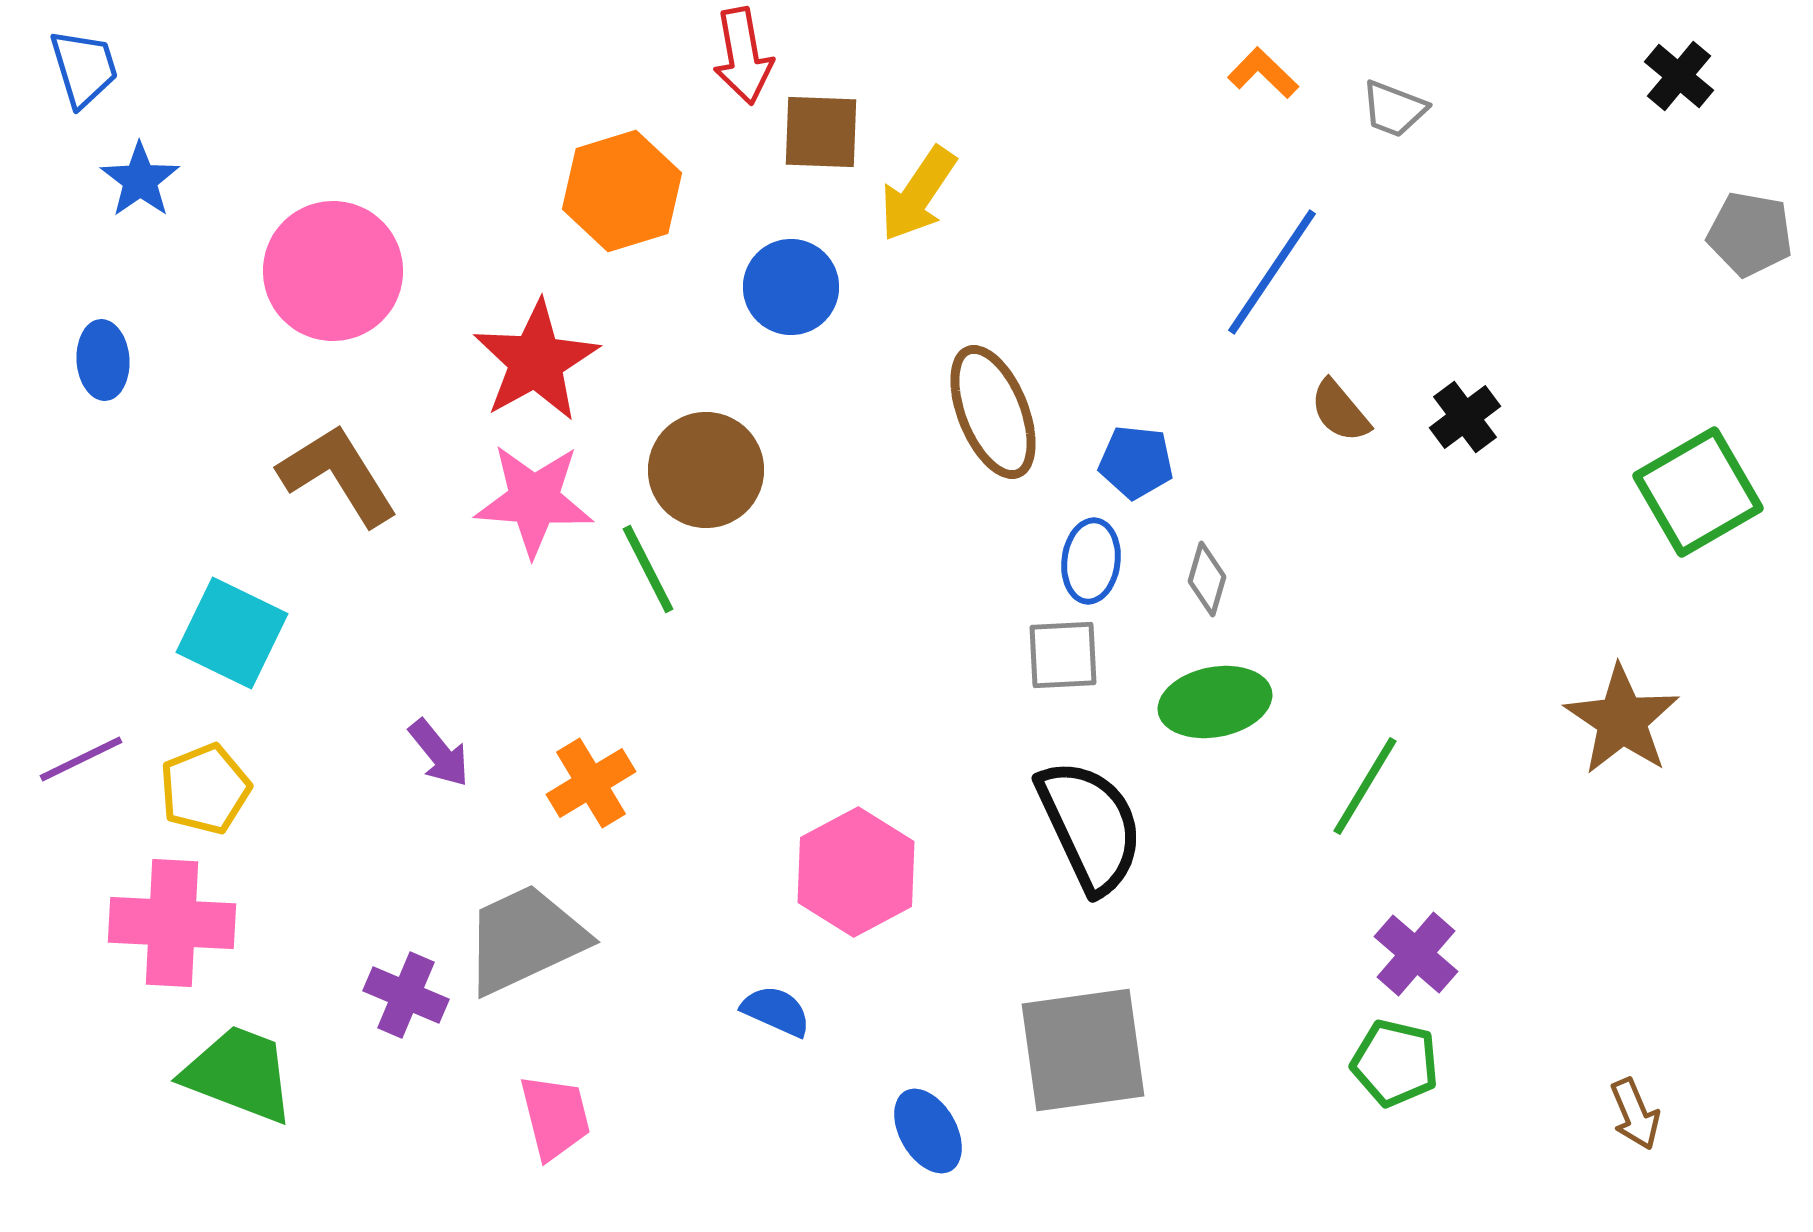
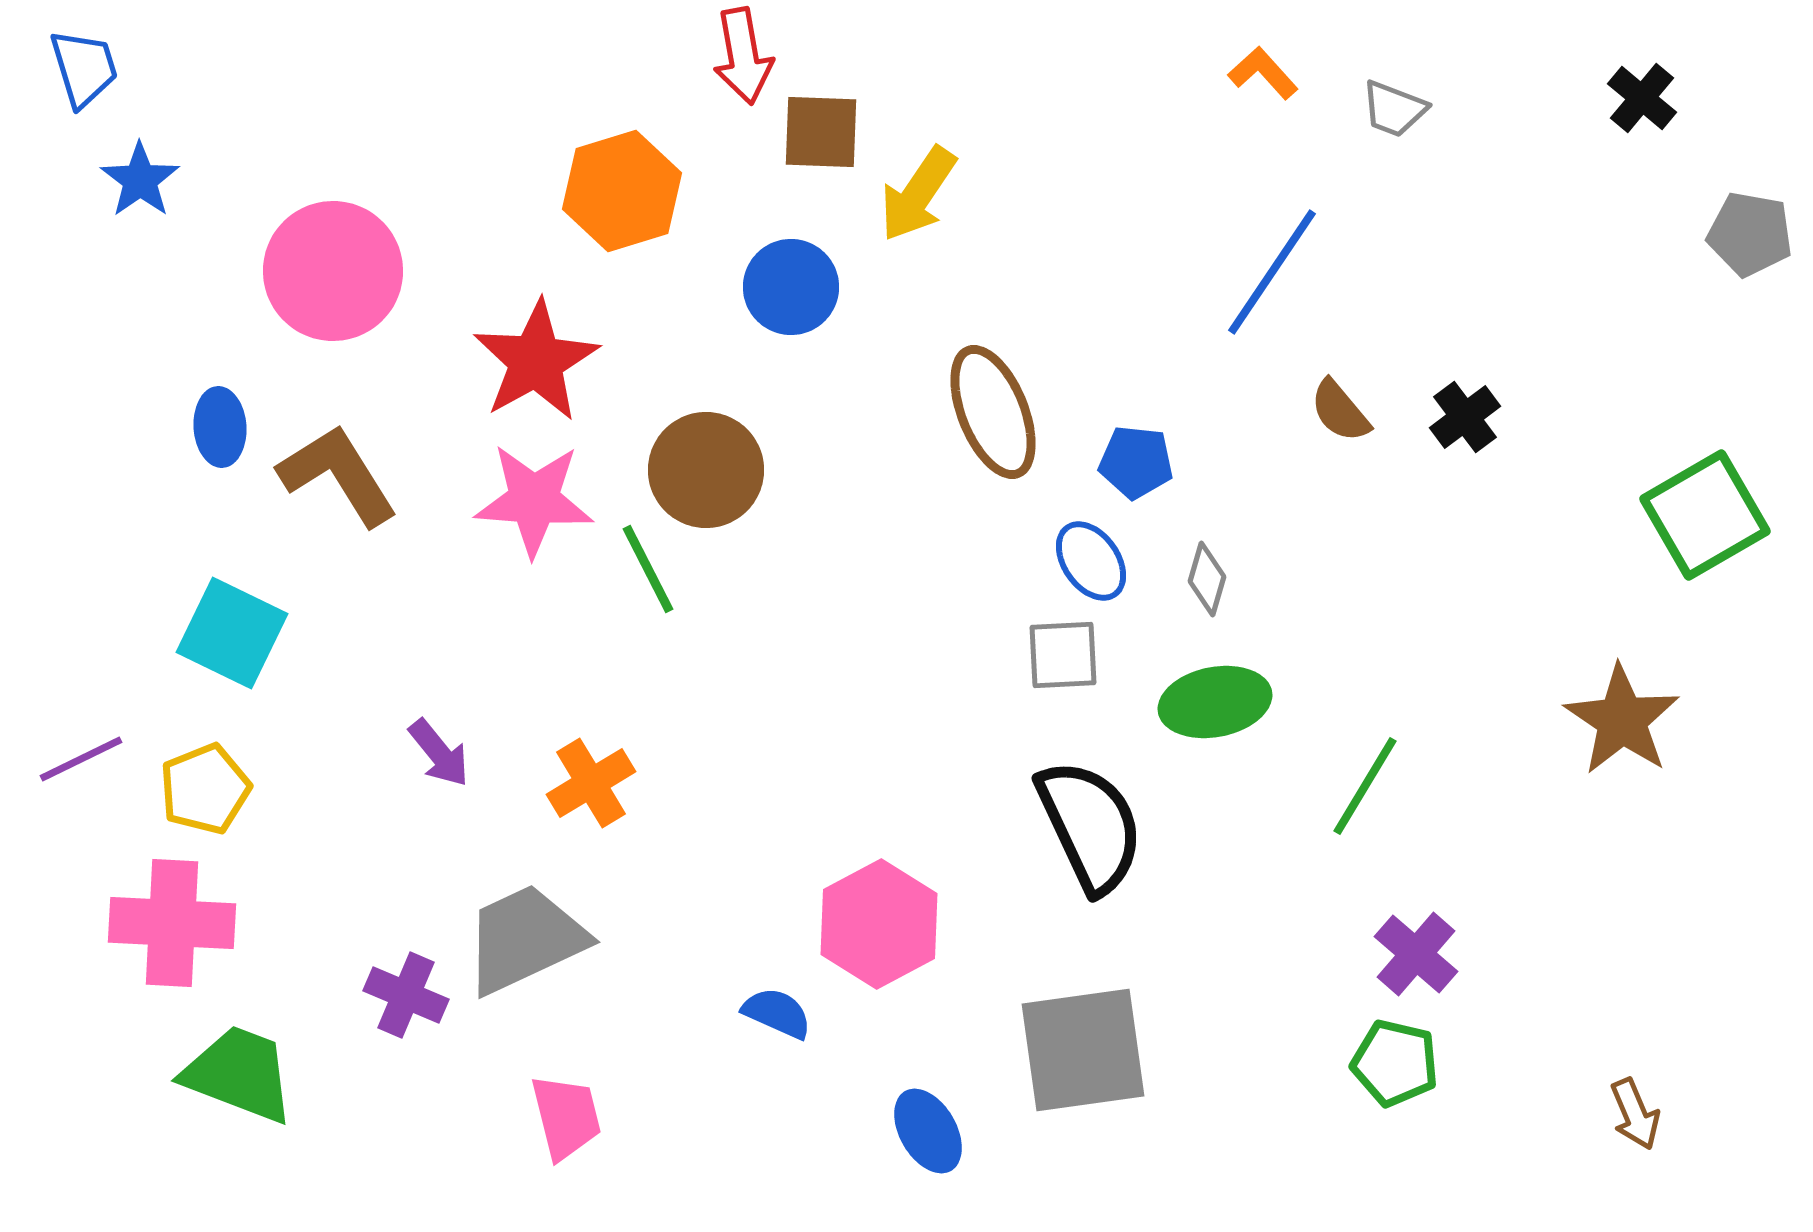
orange L-shape at (1263, 73): rotated 4 degrees clockwise
black cross at (1679, 76): moved 37 px left, 22 px down
blue ellipse at (103, 360): moved 117 px right, 67 px down
green square at (1698, 492): moved 7 px right, 23 px down
blue ellipse at (1091, 561): rotated 42 degrees counterclockwise
pink hexagon at (856, 872): moved 23 px right, 52 px down
blue semicircle at (776, 1011): moved 1 px right, 2 px down
pink trapezoid at (555, 1117): moved 11 px right
